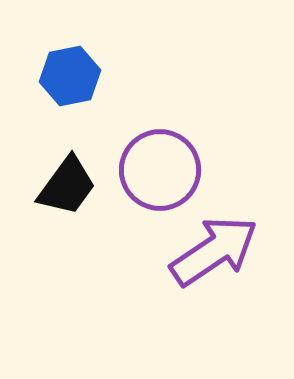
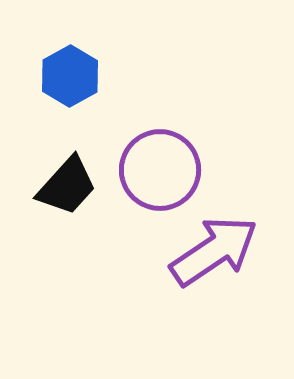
blue hexagon: rotated 18 degrees counterclockwise
black trapezoid: rotated 6 degrees clockwise
